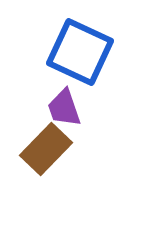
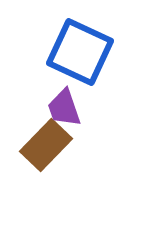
brown rectangle: moved 4 px up
